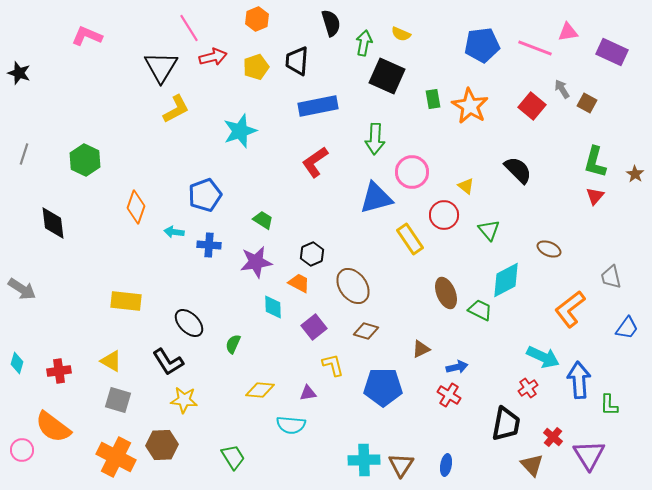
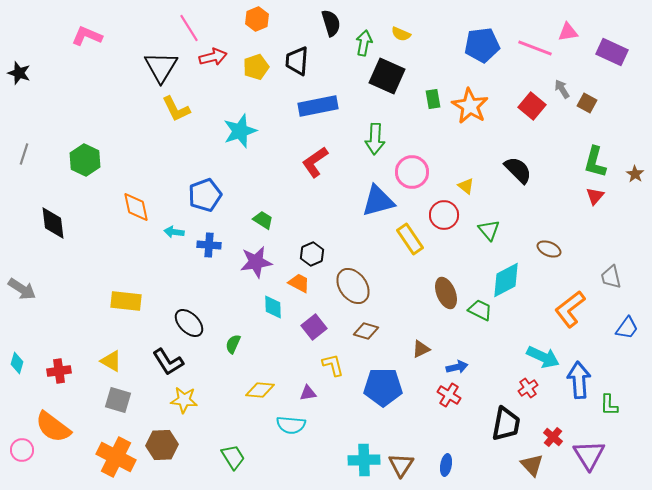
yellow L-shape at (176, 109): rotated 92 degrees clockwise
blue triangle at (376, 198): moved 2 px right, 3 px down
orange diamond at (136, 207): rotated 32 degrees counterclockwise
